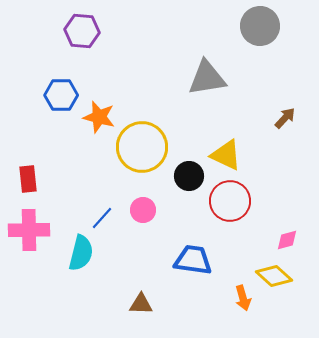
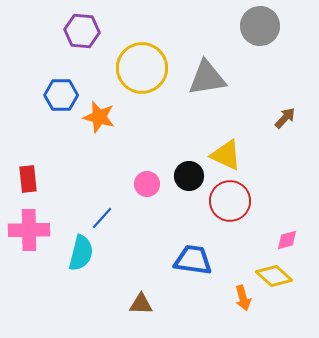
yellow circle: moved 79 px up
pink circle: moved 4 px right, 26 px up
